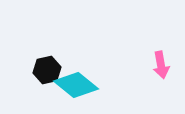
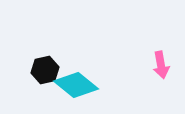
black hexagon: moved 2 px left
